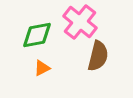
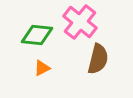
green diamond: rotated 16 degrees clockwise
brown semicircle: moved 3 px down
